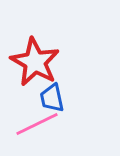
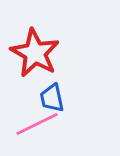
red star: moved 9 px up
